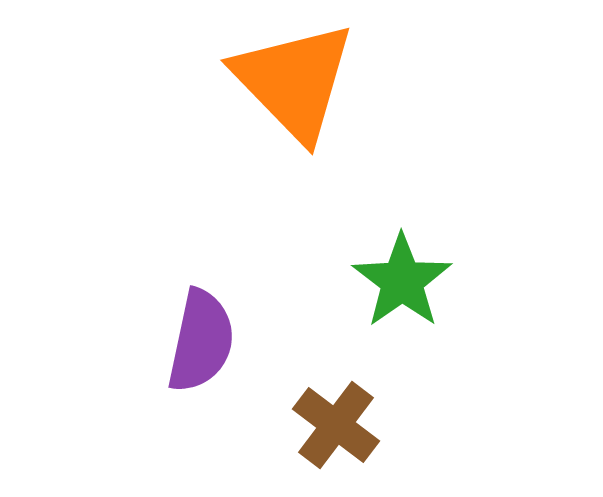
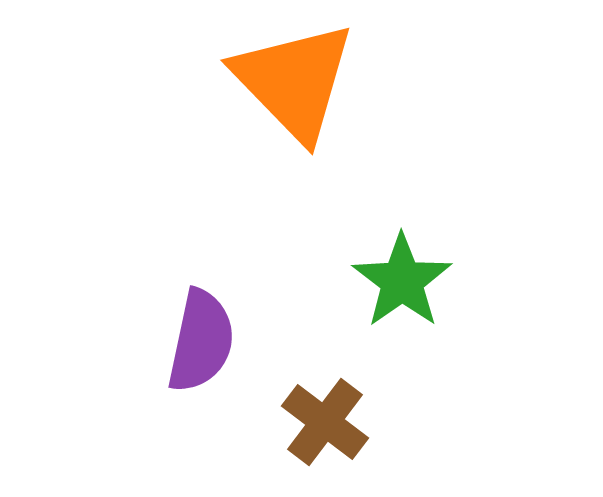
brown cross: moved 11 px left, 3 px up
